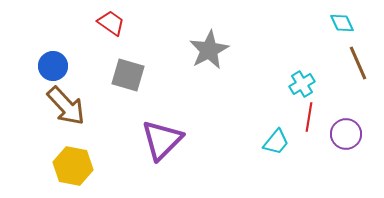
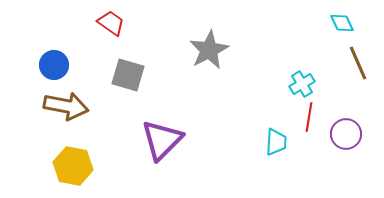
blue circle: moved 1 px right, 1 px up
brown arrow: rotated 36 degrees counterclockwise
cyan trapezoid: rotated 36 degrees counterclockwise
